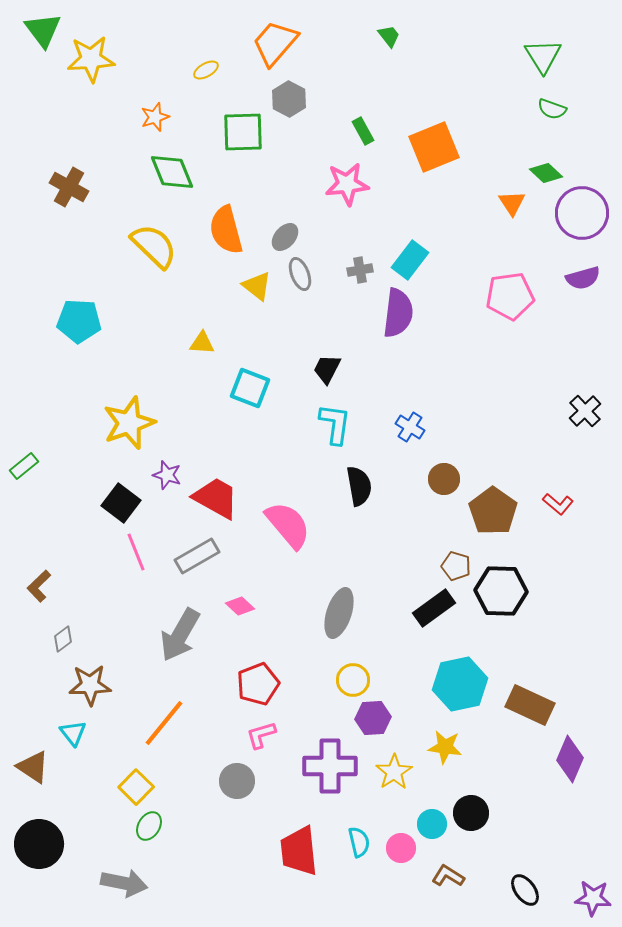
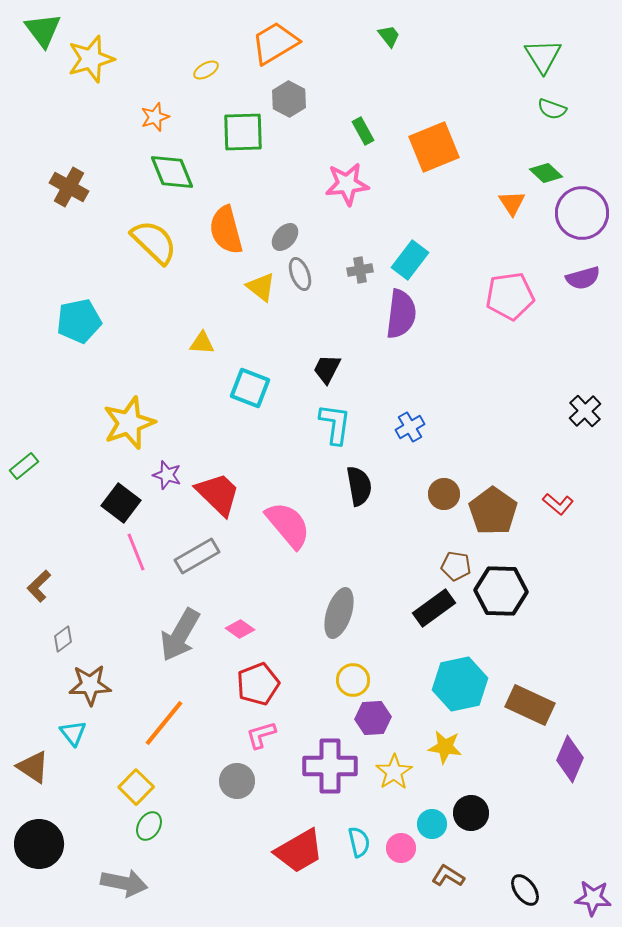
orange trapezoid at (275, 43): rotated 18 degrees clockwise
yellow star at (91, 59): rotated 12 degrees counterclockwise
yellow semicircle at (154, 246): moved 4 px up
yellow triangle at (257, 286): moved 4 px right, 1 px down
purple semicircle at (398, 313): moved 3 px right, 1 px down
cyan pentagon at (79, 321): rotated 15 degrees counterclockwise
blue cross at (410, 427): rotated 28 degrees clockwise
brown circle at (444, 479): moved 15 px down
red trapezoid at (216, 498): moved 2 px right, 4 px up; rotated 15 degrees clockwise
brown pentagon at (456, 566): rotated 8 degrees counterclockwise
pink diamond at (240, 606): moved 23 px down; rotated 8 degrees counterclockwise
red trapezoid at (299, 851): rotated 114 degrees counterclockwise
